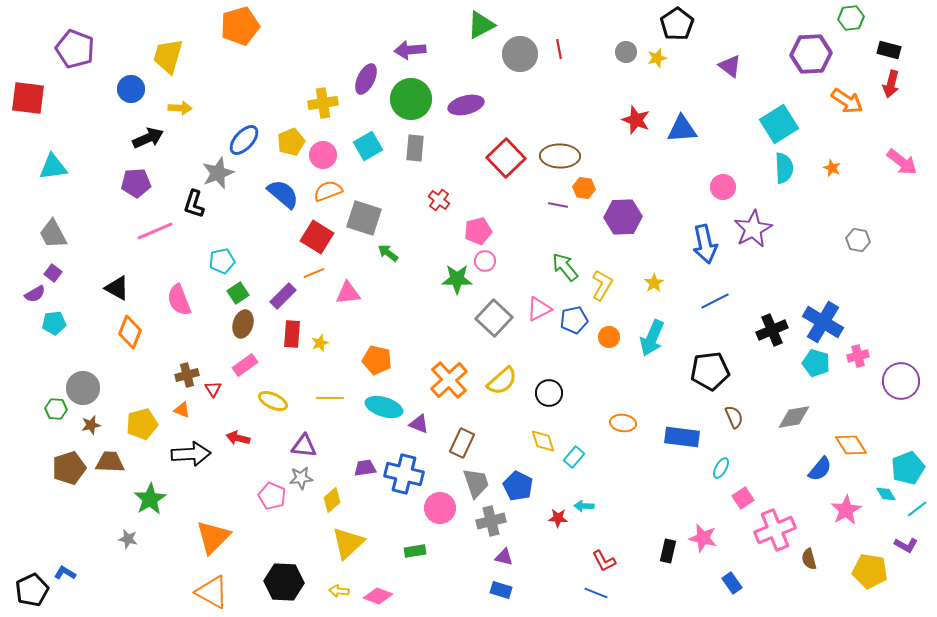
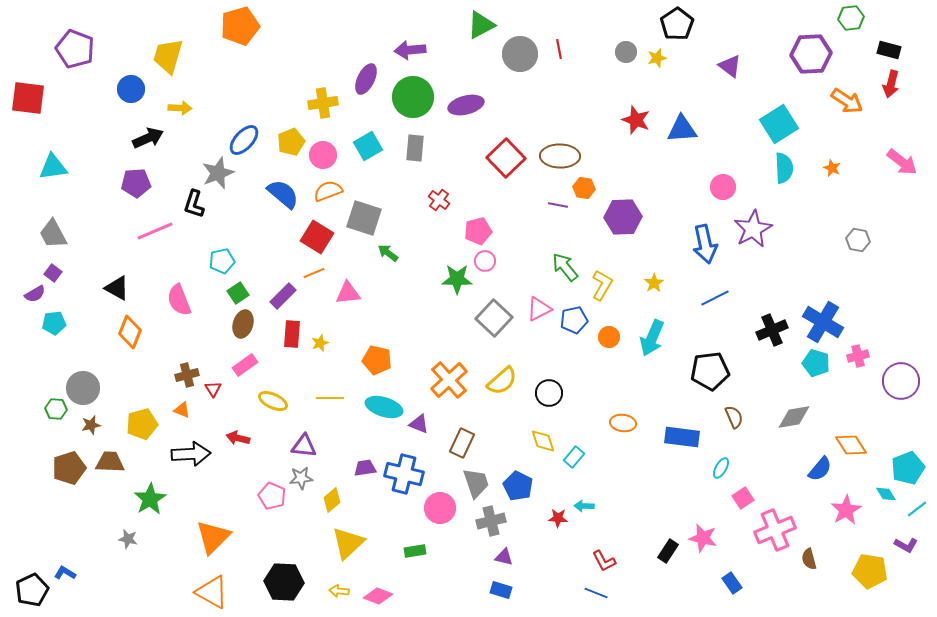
green circle at (411, 99): moved 2 px right, 2 px up
blue line at (715, 301): moved 3 px up
black rectangle at (668, 551): rotated 20 degrees clockwise
